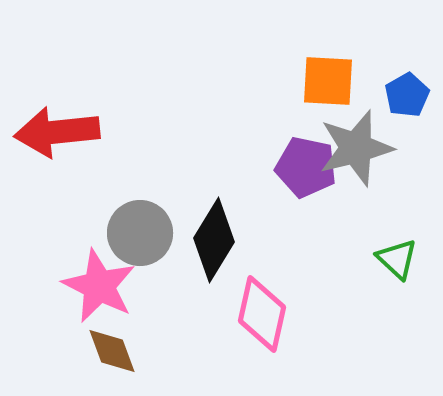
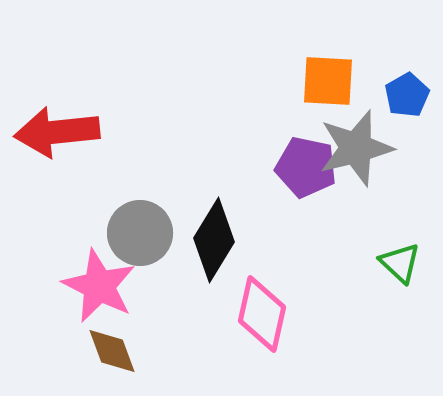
green triangle: moved 3 px right, 4 px down
